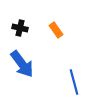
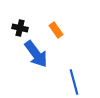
blue arrow: moved 14 px right, 10 px up
